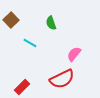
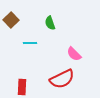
green semicircle: moved 1 px left
cyan line: rotated 32 degrees counterclockwise
pink semicircle: rotated 84 degrees counterclockwise
red rectangle: rotated 42 degrees counterclockwise
